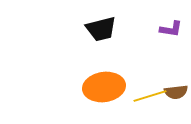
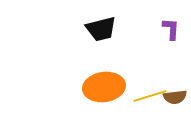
purple L-shape: rotated 95 degrees counterclockwise
brown semicircle: moved 1 px left, 5 px down
